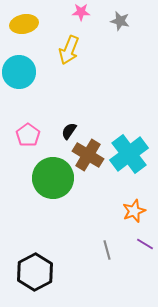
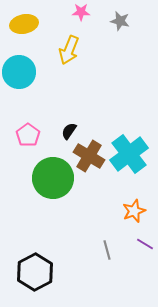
brown cross: moved 1 px right, 1 px down
